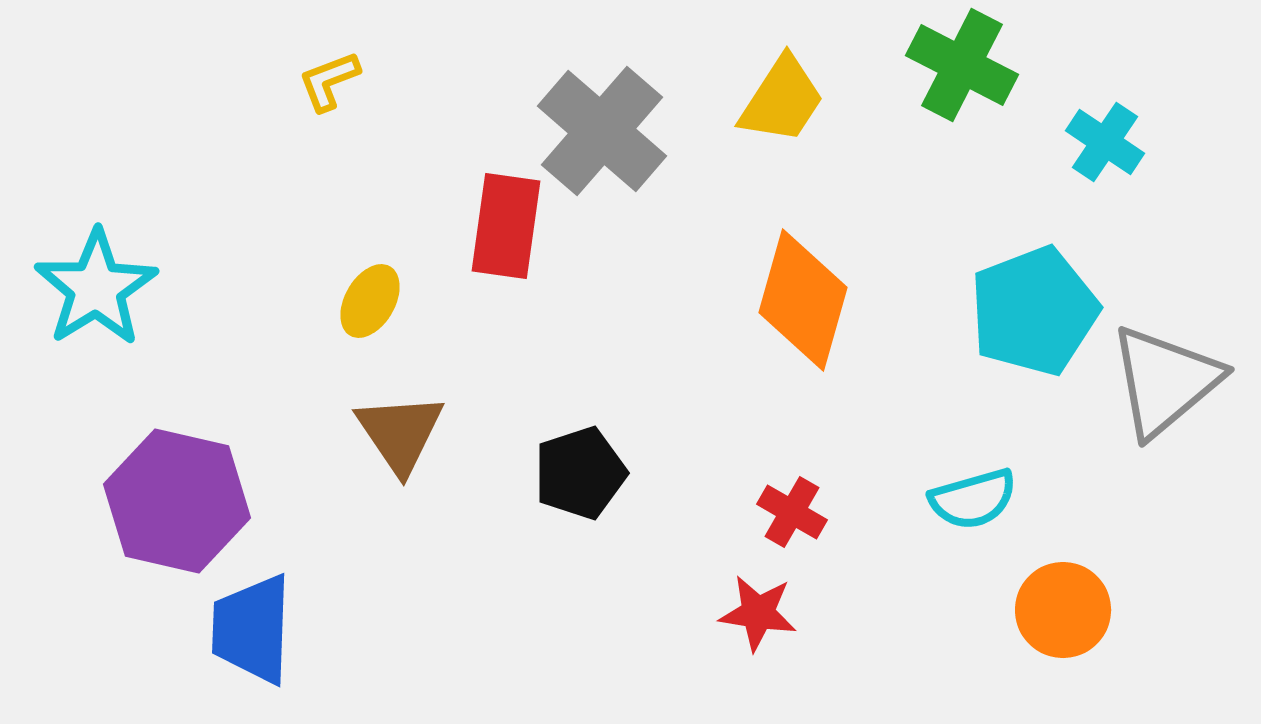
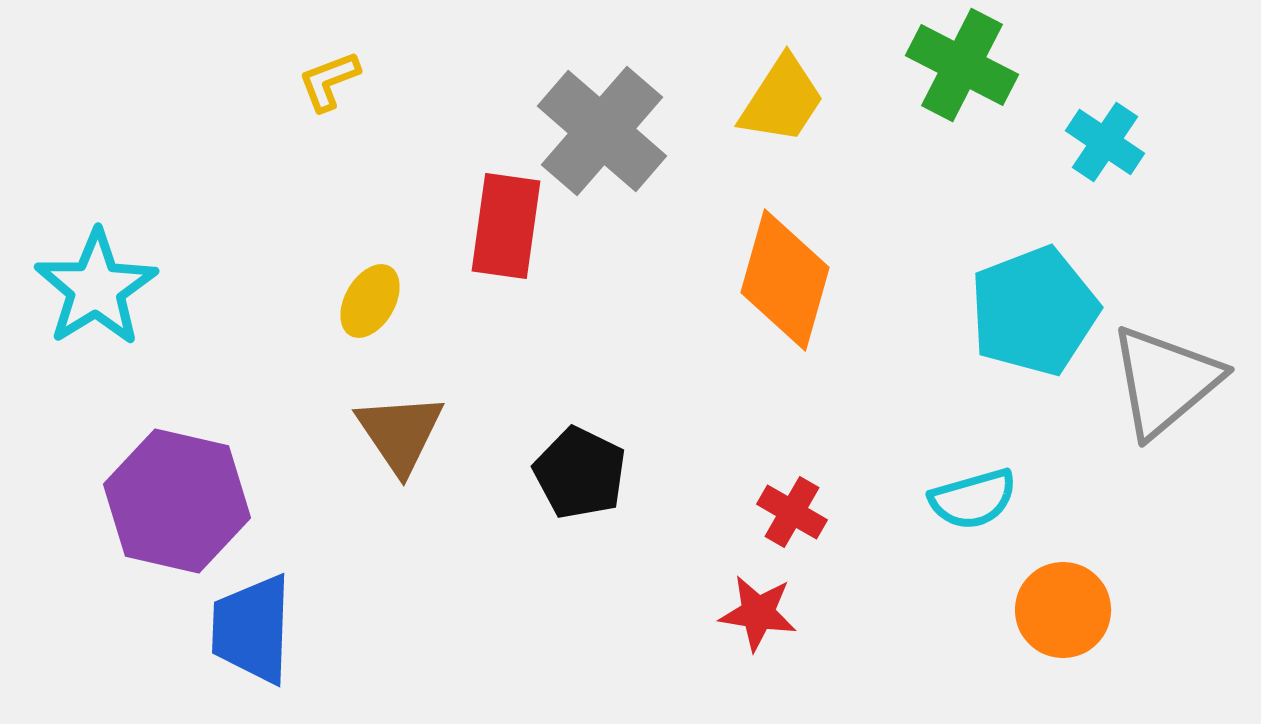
orange diamond: moved 18 px left, 20 px up
black pentagon: rotated 28 degrees counterclockwise
